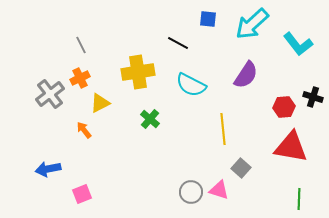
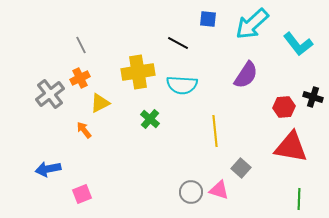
cyan semicircle: moved 9 px left; rotated 24 degrees counterclockwise
yellow line: moved 8 px left, 2 px down
